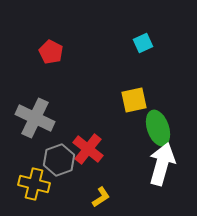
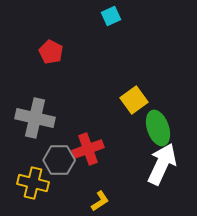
cyan square: moved 32 px left, 27 px up
yellow square: rotated 24 degrees counterclockwise
gray cross: rotated 12 degrees counterclockwise
red cross: rotated 32 degrees clockwise
gray hexagon: rotated 20 degrees clockwise
white arrow: rotated 9 degrees clockwise
yellow cross: moved 1 px left, 1 px up
yellow L-shape: moved 1 px left, 4 px down
